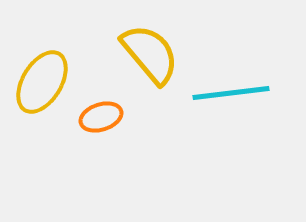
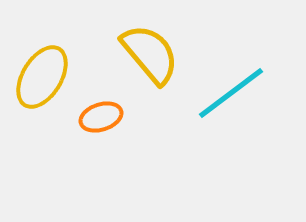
yellow ellipse: moved 5 px up
cyan line: rotated 30 degrees counterclockwise
